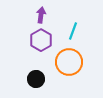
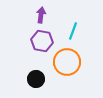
purple hexagon: moved 1 px right, 1 px down; rotated 20 degrees counterclockwise
orange circle: moved 2 px left
